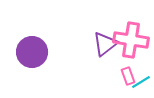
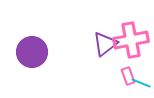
pink cross: rotated 20 degrees counterclockwise
cyan line: moved 1 px down; rotated 54 degrees clockwise
